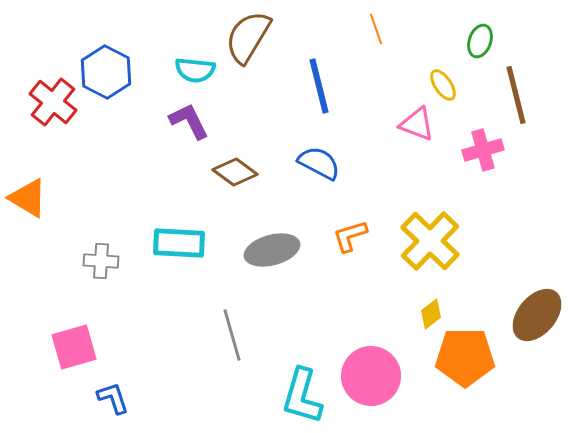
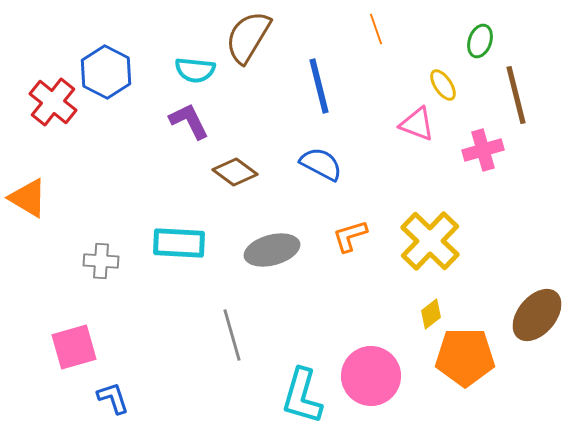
blue semicircle: moved 2 px right, 1 px down
